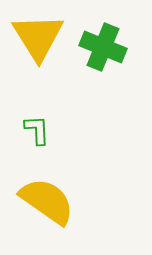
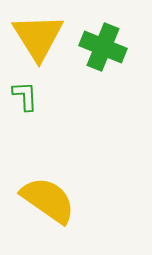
green L-shape: moved 12 px left, 34 px up
yellow semicircle: moved 1 px right, 1 px up
